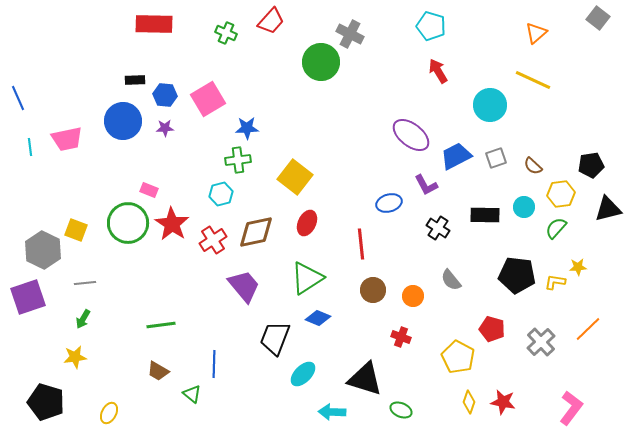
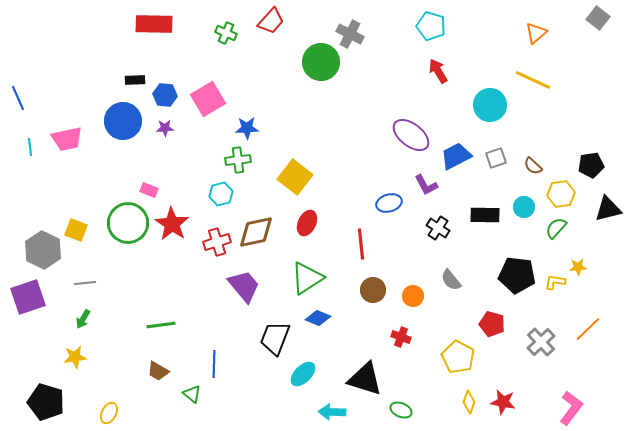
red cross at (213, 240): moved 4 px right, 2 px down; rotated 16 degrees clockwise
red pentagon at (492, 329): moved 5 px up
